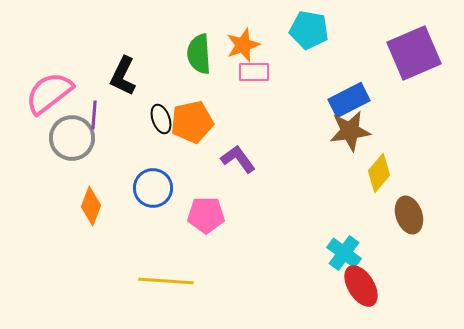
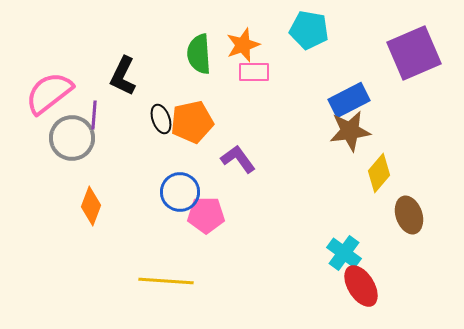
blue circle: moved 27 px right, 4 px down
